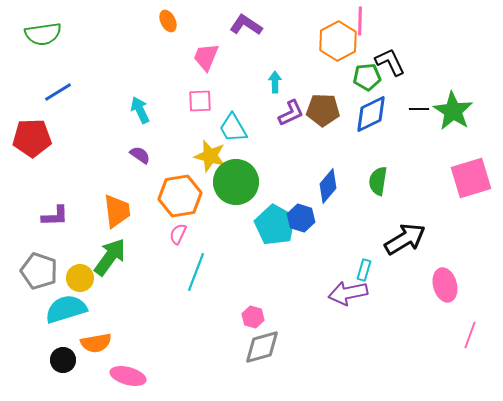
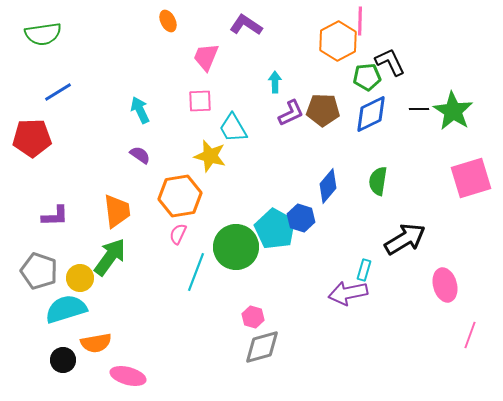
green circle at (236, 182): moved 65 px down
cyan pentagon at (275, 225): moved 4 px down
